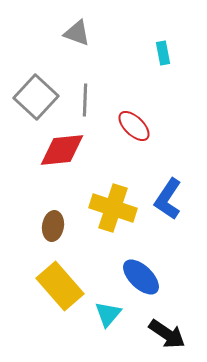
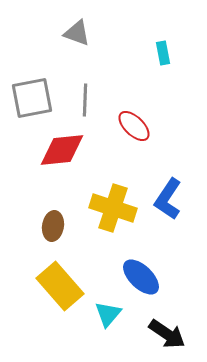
gray square: moved 4 px left, 1 px down; rotated 36 degrees clockwise
